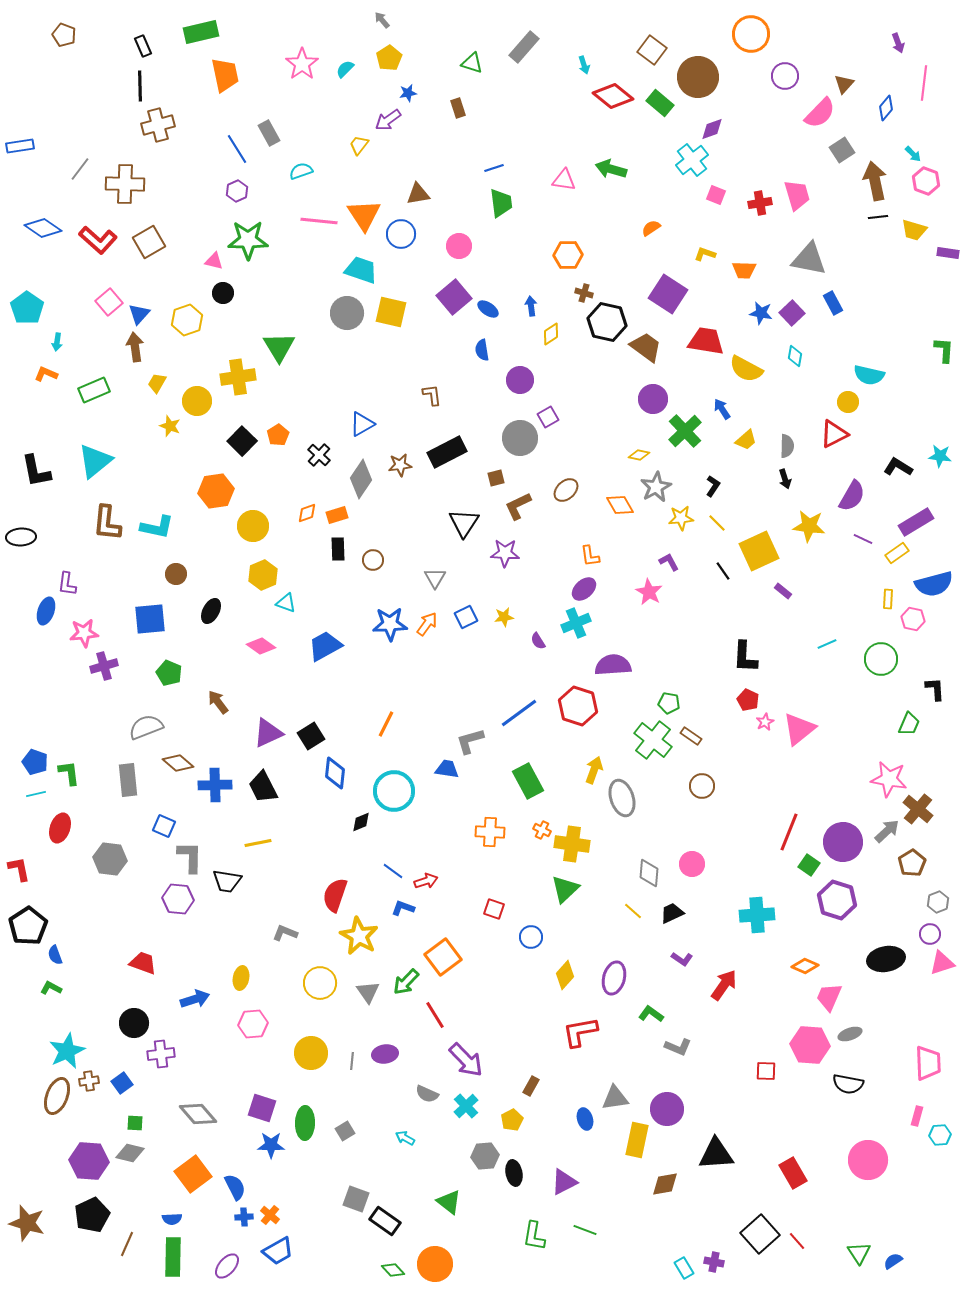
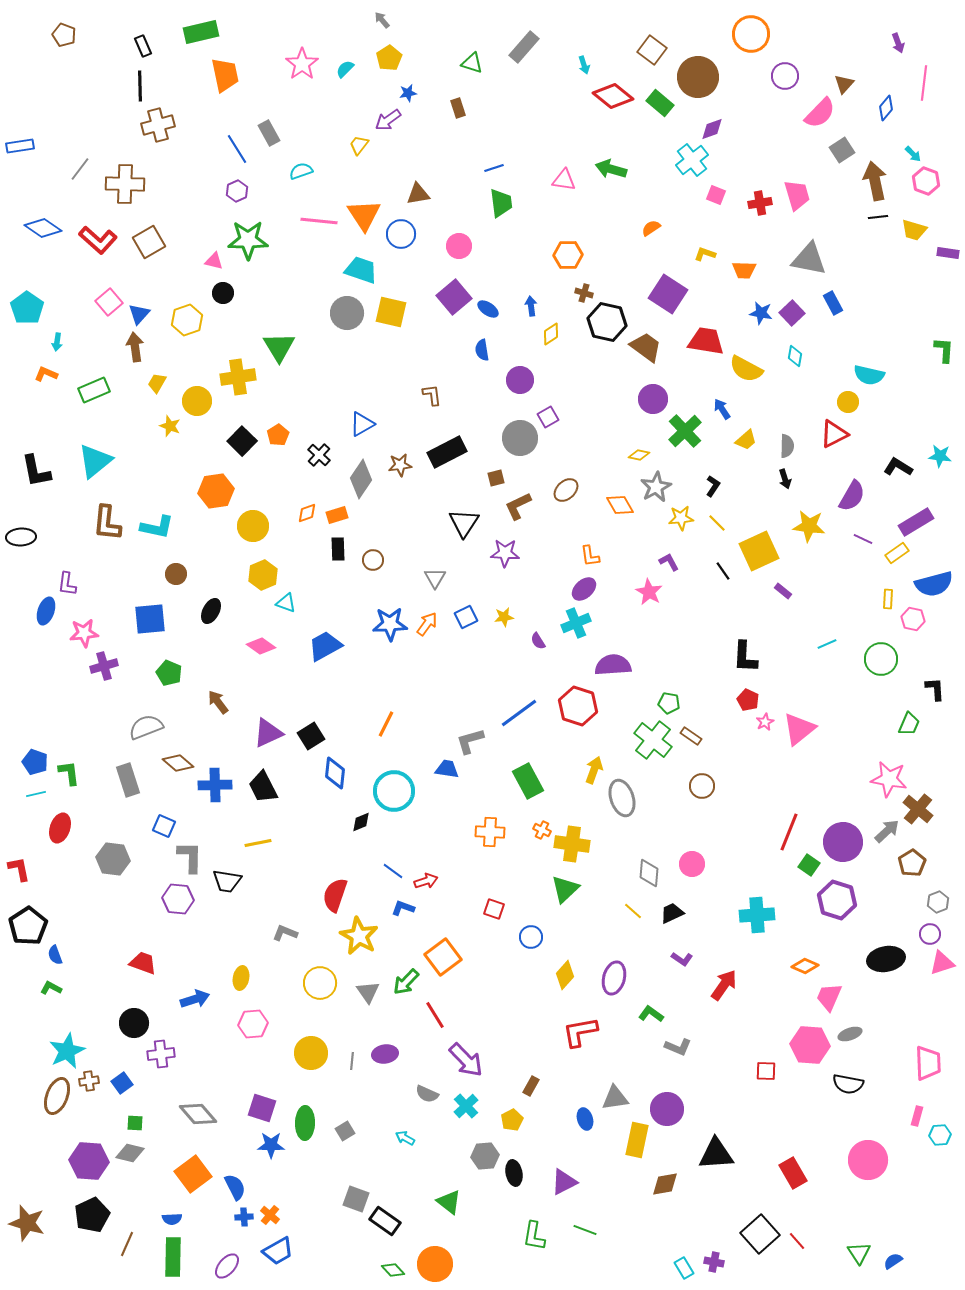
gray rectangle at (128, 780): rotated 12 degrees counterclockwise
gray hexagon at (110, 859): moved 3 px right
